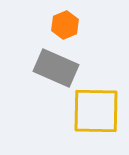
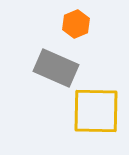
orange hexagon: moved 11 px right, 1 px up
